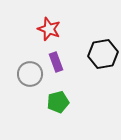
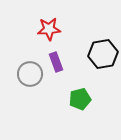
red star: rotated 25 degrees counterclockwise
green pentagon: moved 22 px right, 3 px up
